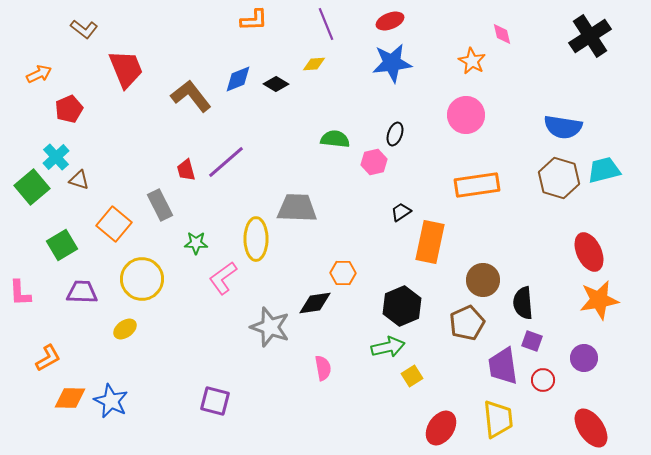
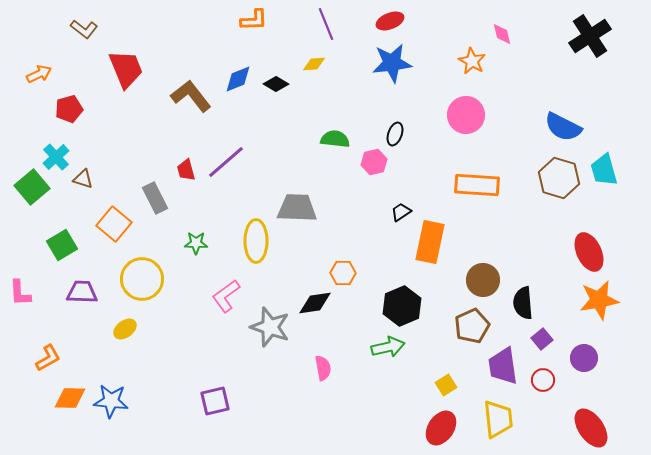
red pentagon at (69, 109): rotated 8 degrees clockwise
blue semicircle at (563, 127): rotated 18 degrees clockwise
cyan trapezoid at (604, 170): rotated 92 degrees counterclockwise
brown triangle at (79, 180): moved 4 px right, 1 px up
orange rectangle at (477, 185): rotated 12 degrees clockwise
gray rectangle at (160, 205): moved 5 px left, 7 px up
yellow ellipse at (256, 239): moved 2 px down
pink L-shape at (223, 278): moved 3 px right, 18 px down
brown pentagon at (467, 323): moved 5 px right, 3 px down
purple square at (532, 341): moved 10 px right, 2 px up; rotated 30 degrees clockwise
yellow square at (412, 376): moved 34 px right, 9 px down
blue star at (111, 401): rotated 20 degrees counterclockwise
purple square at (215, 401): rotated 28 degrees counterclockwise
